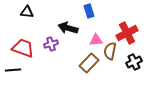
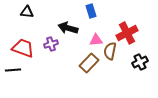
blue rectangle: moved 2 px right
black cross: moved 6 px right
